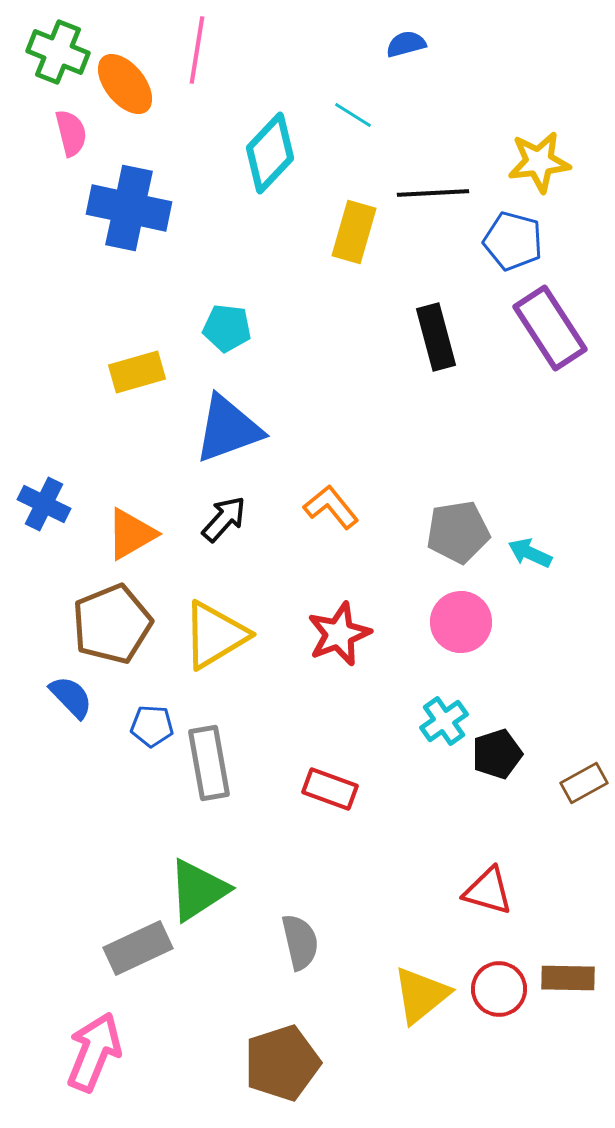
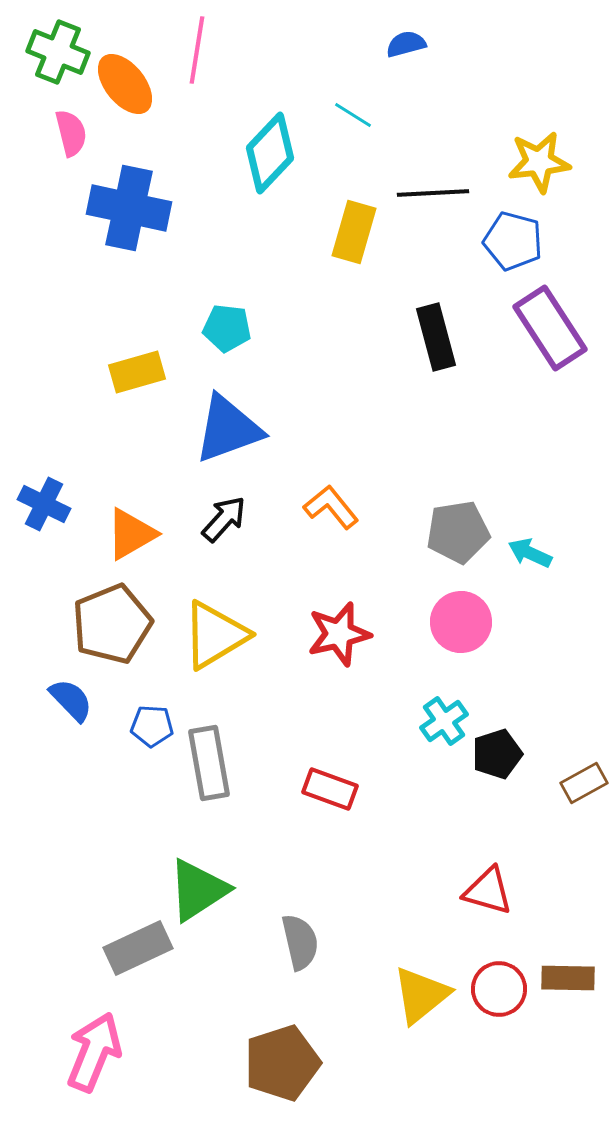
red star at (339, 634): rotated 8 degrees clockwise
blue semicircle at (71, 697): moved 3 px down
